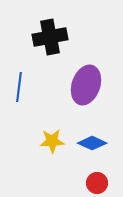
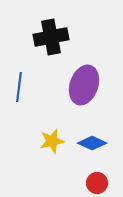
black cross: moved 1 px right
purple ellipse: moved 2 px left
yellow star: rotated 10 degrees counterclockwise
